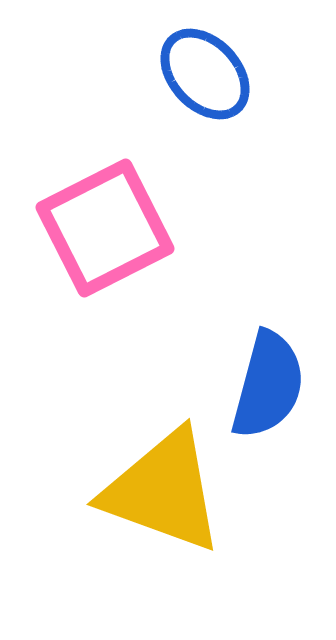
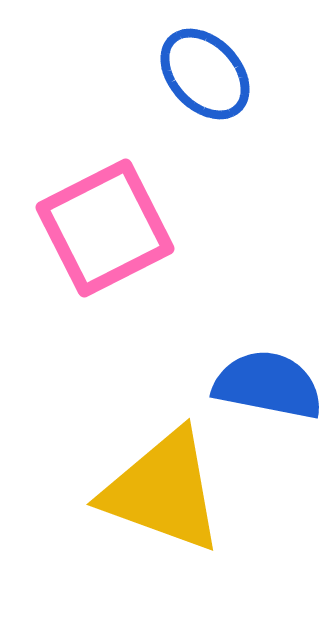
blue semicircle: rotated 94 degrees counterclockwise
